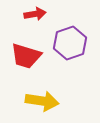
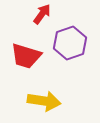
red arrow: moved 7 px right; rotated 45 degrees counterclockwise
yellow arrow: moved 2 px right
